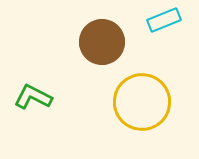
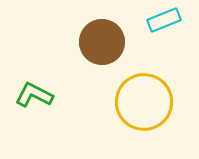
green L-shape: moved 1 px right, 2 px up
yellow circle: moved 2 px right
